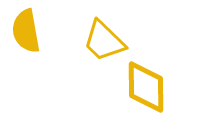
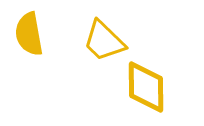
yellow semicircle: moved 3 px right, 3 px down
